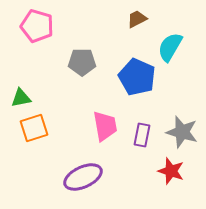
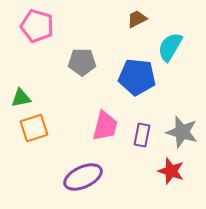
blue pentagon: rotated 18 degrees counterclockwise
pink trapezoid: rotated 24 degrees clockwise
